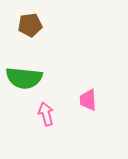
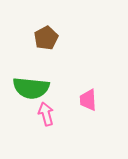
brown pentagon: moved 16 px right, 13 px down; rotated 20 degrees counterclockwise
green semicircle: moved 7 px right, 10 px down
